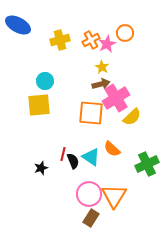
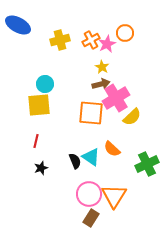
cyan circle: moved 3 px down
red line: moved 27 px left, 13 px up
black semicircle: moved 2 px right
